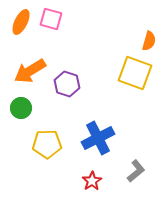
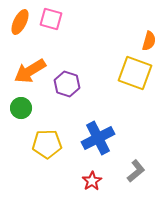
orange ellipse: moved 1 px left
